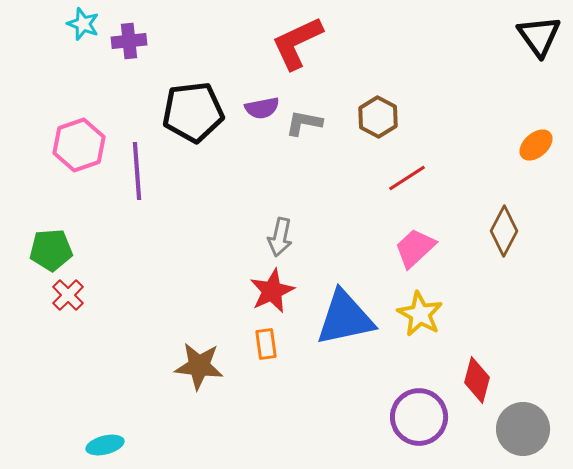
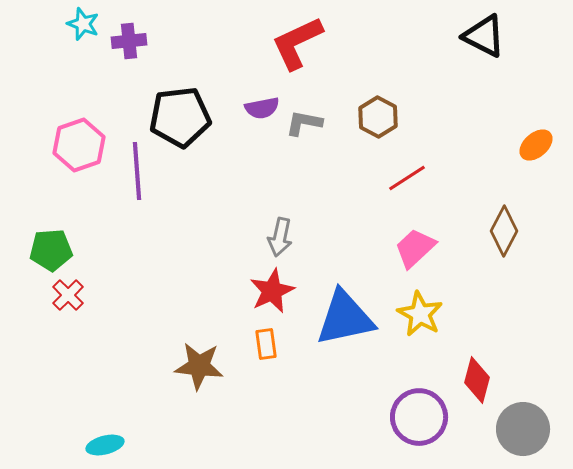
black triangle: moved 55 px left; rotated 27 degrees counterclockwise
black pentagon: moved 13 px left, 5 px down
